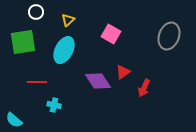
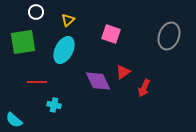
pink square: rotated 12 degrees counterclockwise
purple diamond: rotated 8 degrees clockwise
